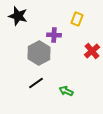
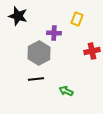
purple cross: moved 2 px up
red cross: rotated 28 degrees clockwise
black line: moved 4 px up; rotated 28 degrees clockwise
